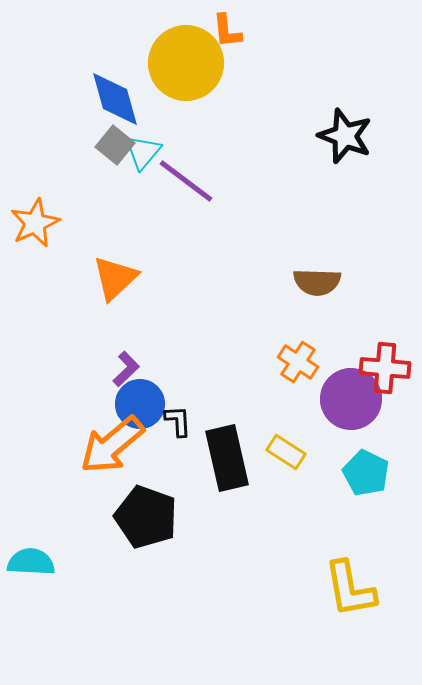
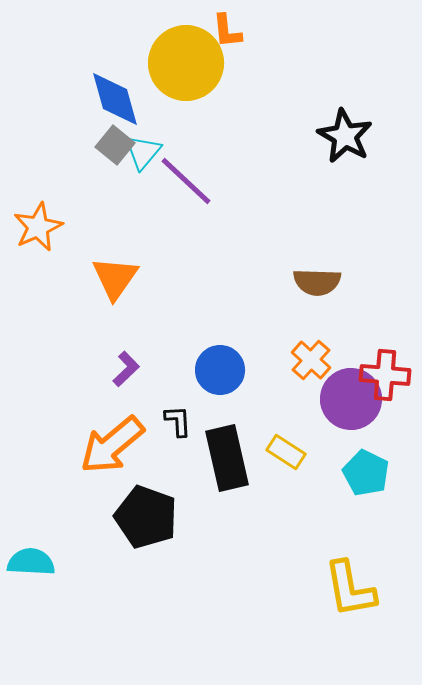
black star: rotated 8 degrees clockwise
purple line: rotated 6 degrees clockwise
orange star: moved 3 px right, 4 px down
orange triangle: rotated 12 degrees counterclockwise
orange cross: moved 13 px right, 2 px up; rotated 9 degrees clockwise
red cross: moved 7 px down
blue circle: moved 80 px right, 34 px up
